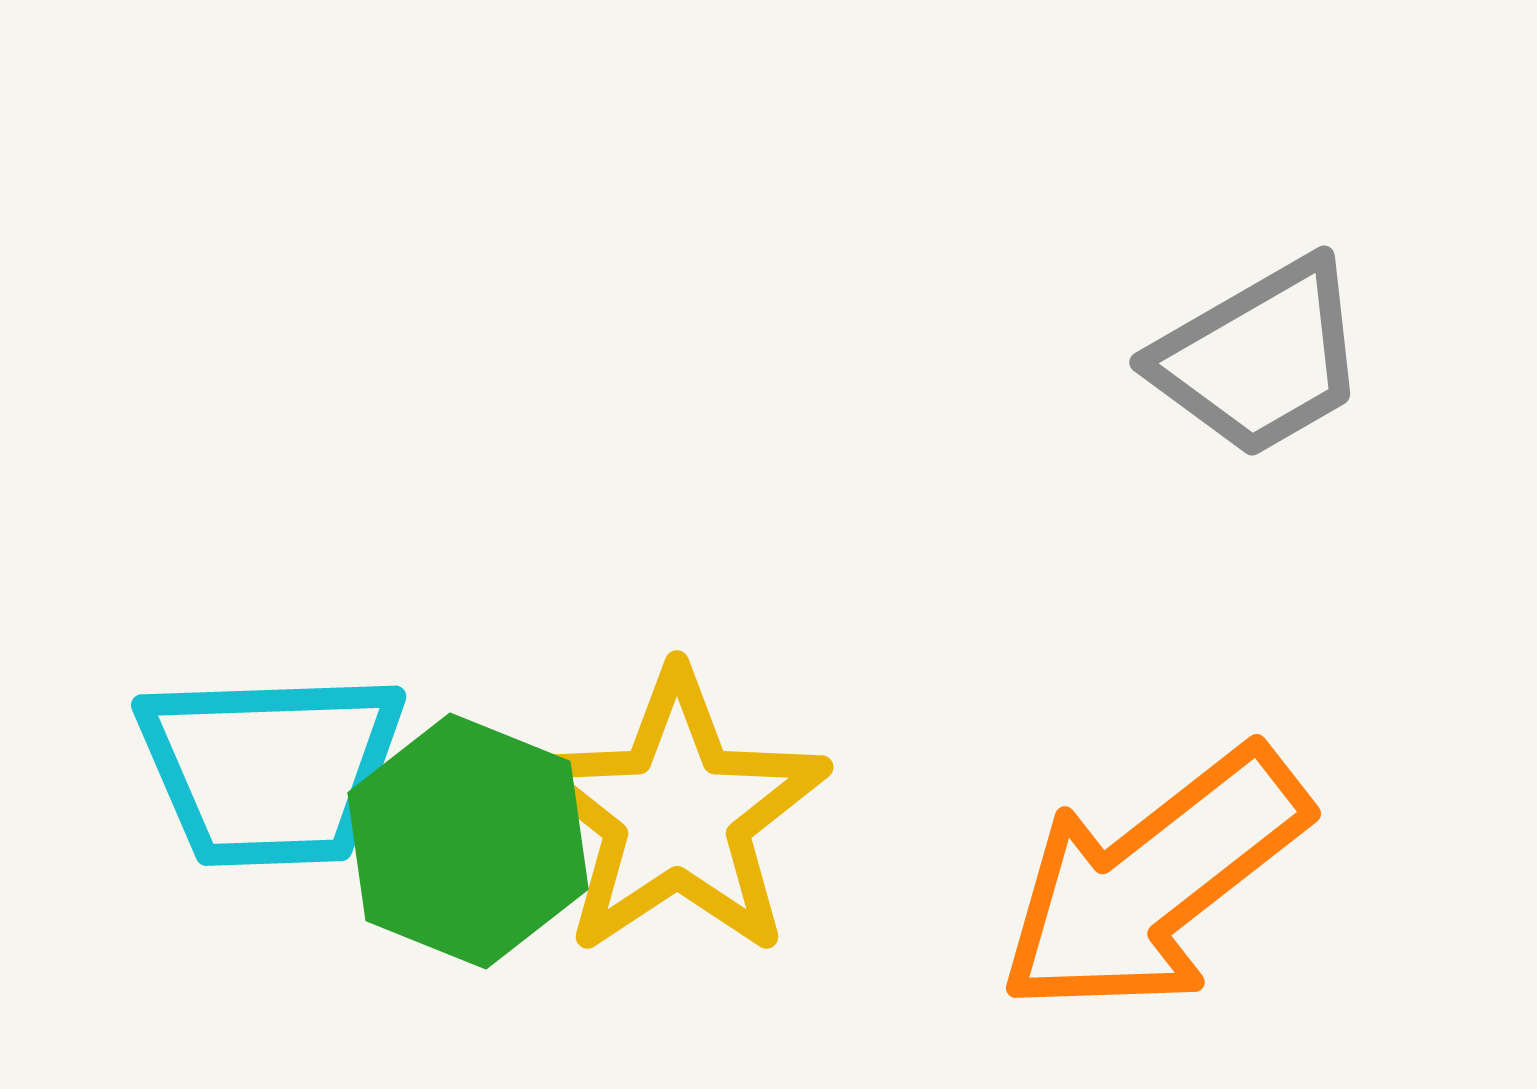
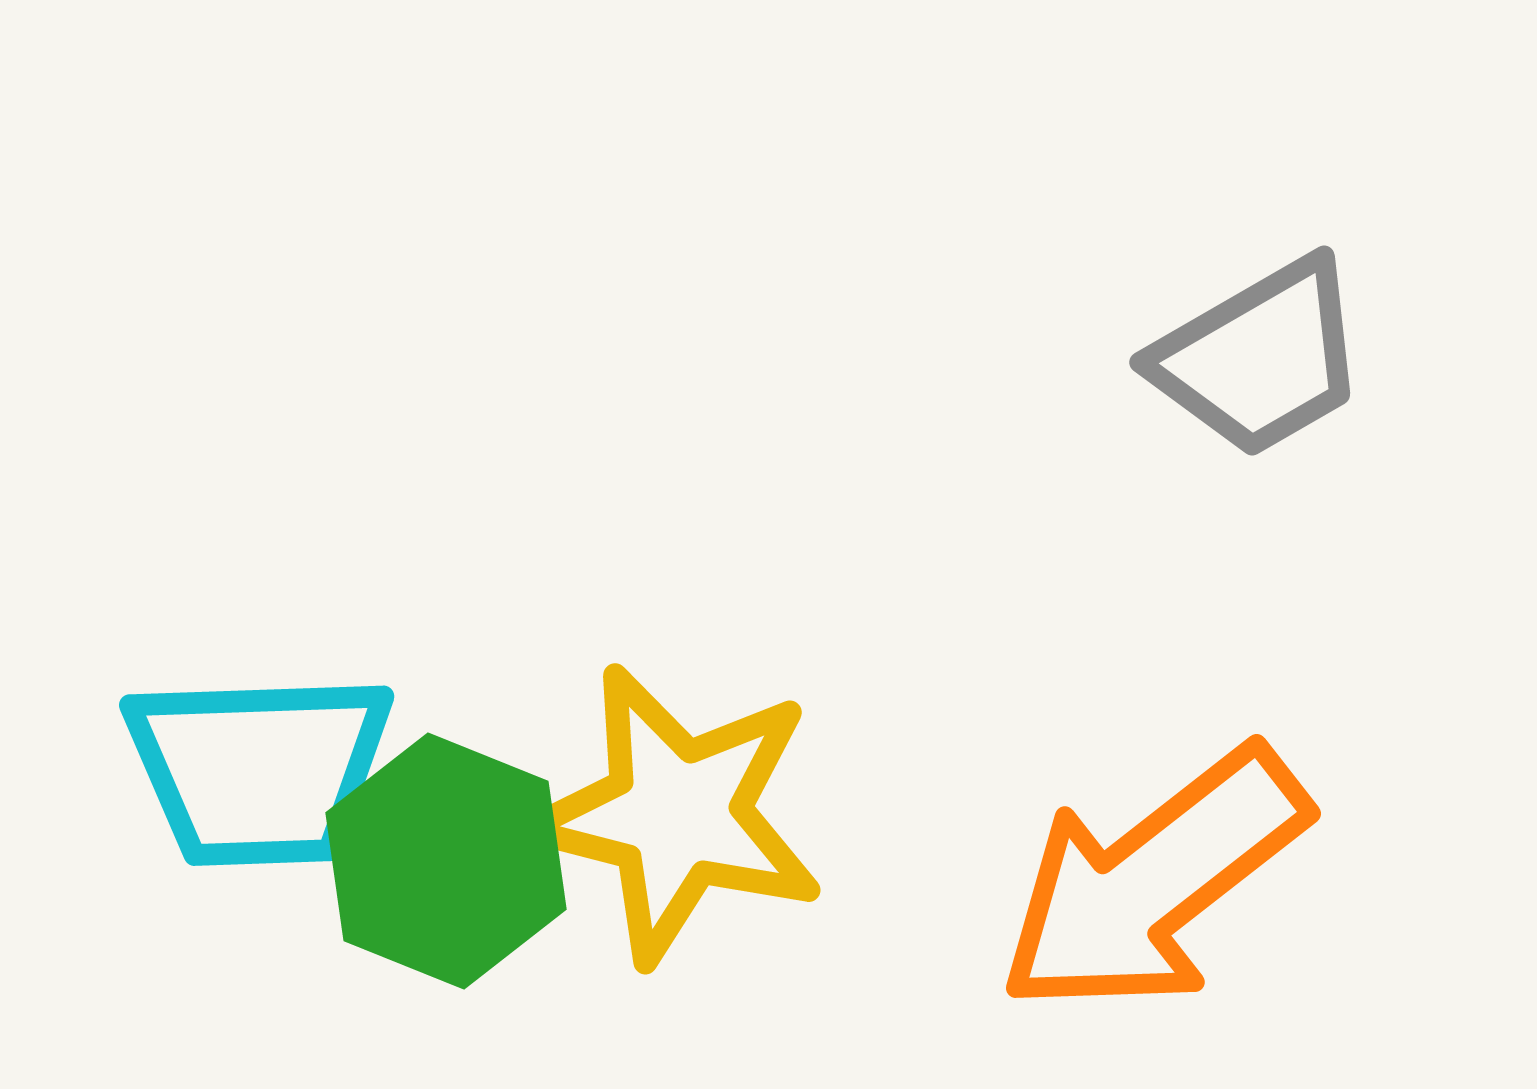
cyan trapezoid: moved 12 px left
yellow star: rotated 24 degrees counterclockwise
green hexagon: moved 22 px left, 20 px down
